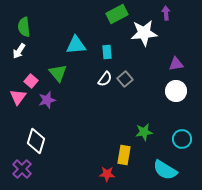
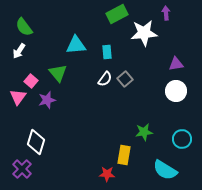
green semicircle: rotated 30 degrees counterclockwise
white diamond: moved 1 px down
